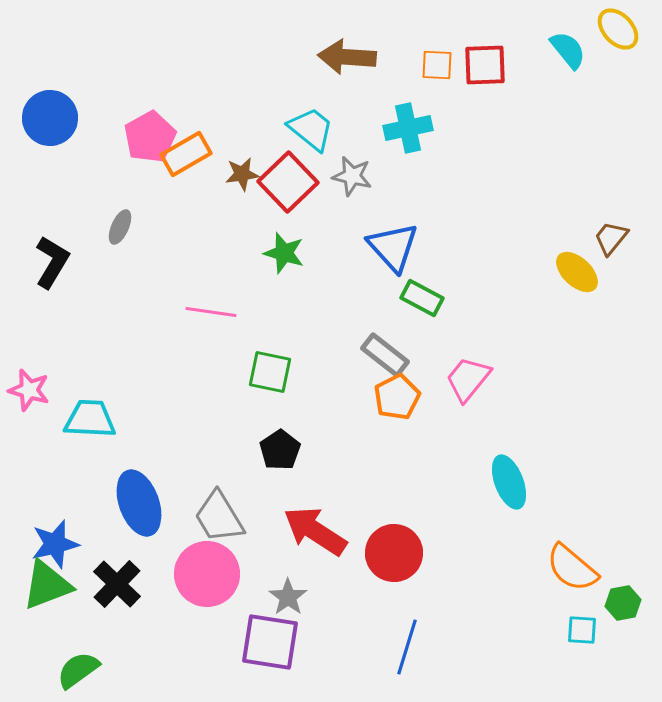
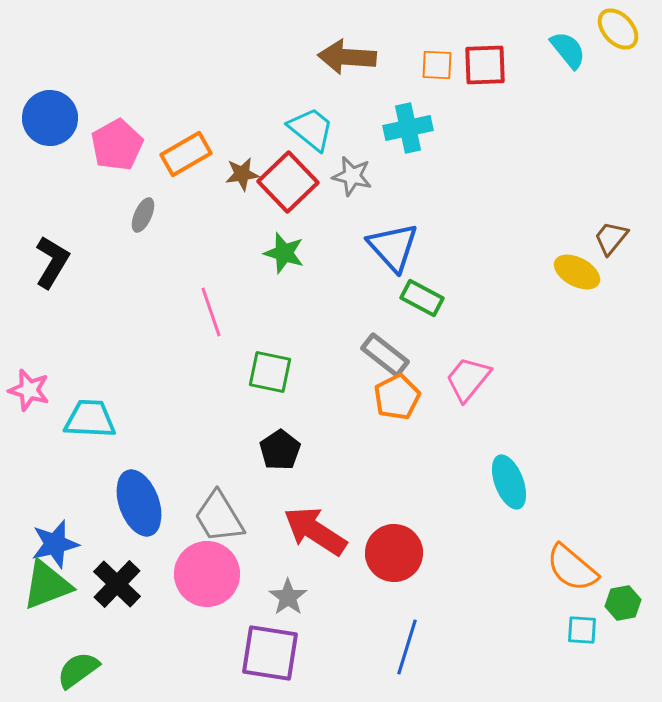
pink pentagon at (150, 137): moved 33 px left, 8 px down
gray ellipse at (120, 227): moved 23 px right, 12 px up
yellow ellipse at (577, 272): rotated 15 degrees counterclockwise
pink line at (211, 312): rotated 63 degrees clockwise
purple square at (270, 642): moved 11 px down
